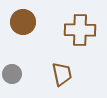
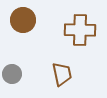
brown circle: moved 2 px up
